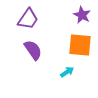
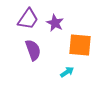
purple star: moved 27 px left, 8 px down
purple semicircle: rotated 15 degrees clockwise
